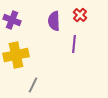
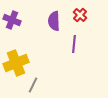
yellow cross: moved 8 px down; rotated 10 degrees counterclockwise
